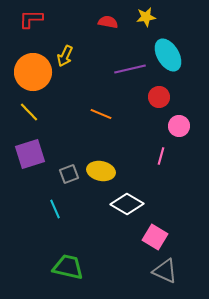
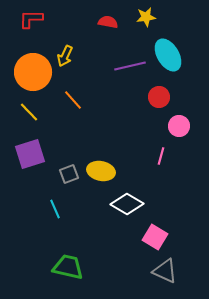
purple line: moved 3 px up
orange line: moved 28 px left, 14 px up; rotated 25 degrees clockwise
